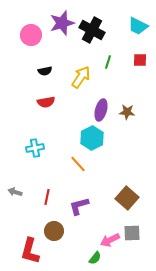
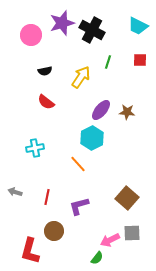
red semicircle: rotated 48 degrees clockwise
purple ellipse: rotated 25 degrees clockwise
green semicircle: moved 2 px right
